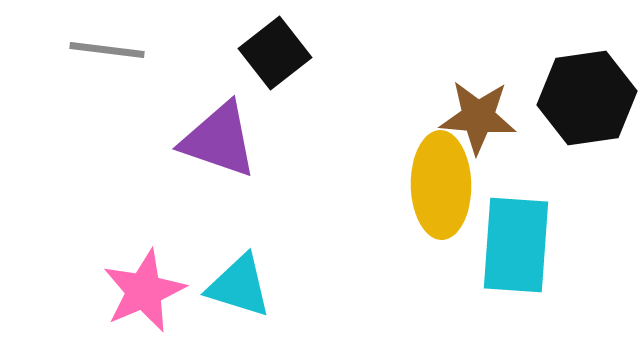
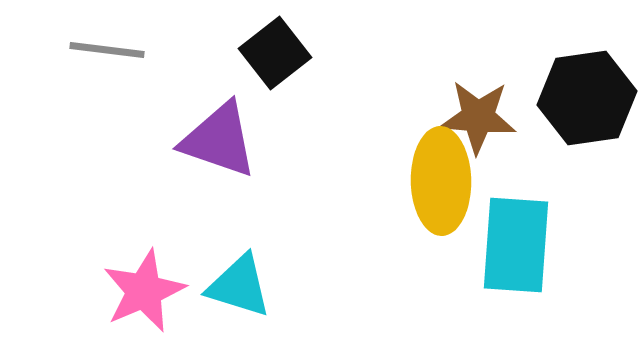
yellow ellipse: moved 4 px up
